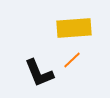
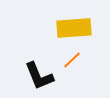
black L-shape: moved 3 px down
